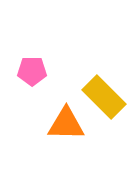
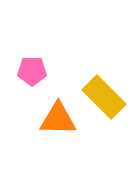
orange triangle: moved 8 px left, 5 px up
